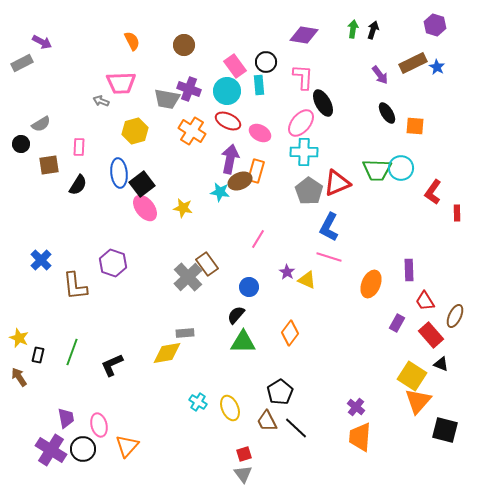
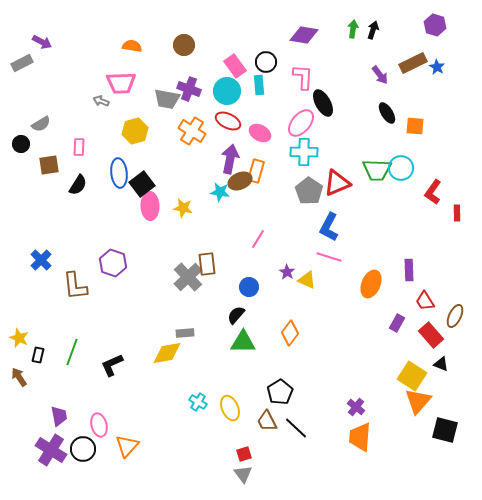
orange semicircle at (132, 41): moved 5 px down; rotated 54 degrees counterclockwise
pink ellipse at (145, 208): moved 5 px right, 2 px up; rotated 36 degrees clockwise
brown rectangle at (207, 264): rotated 30 degrees clockwise
purple trapezoid at (66, 418): moved 7 px left, 2 px up
